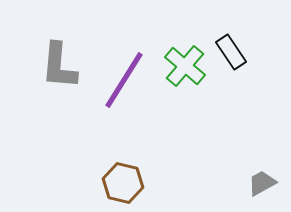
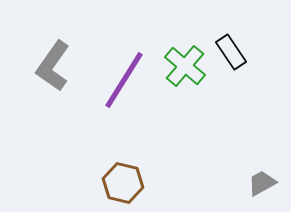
gray L-shape: moved 6 px left; rotated 30 degrees clockwise
